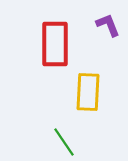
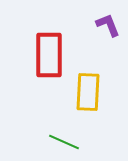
red rectangle: moved 6 px left, 11 px down
green line: rotated 32 degrees counterclockwise
